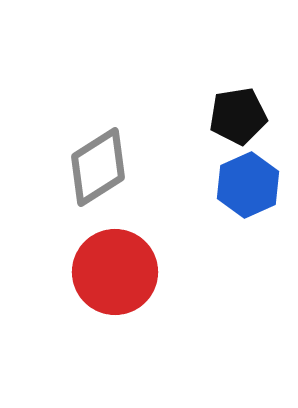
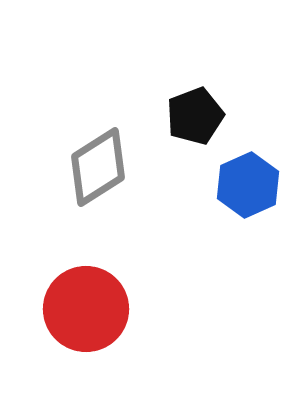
black pentagon: moved 43 px left; rotated 12 degrees counterclockwise
red circle: moved 29 px left, 37 px down
